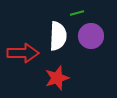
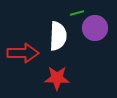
purple circle: moved 4 px right, 8 px up
red star: rotated 20 degrees clockwise
